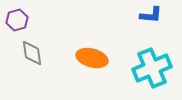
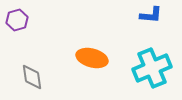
gray diamond: moved 24 px down
